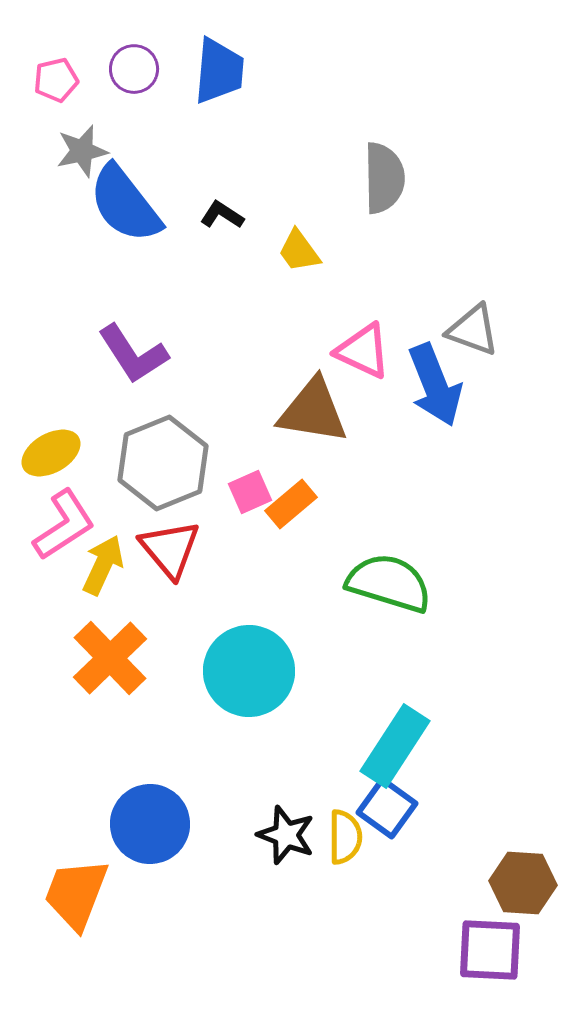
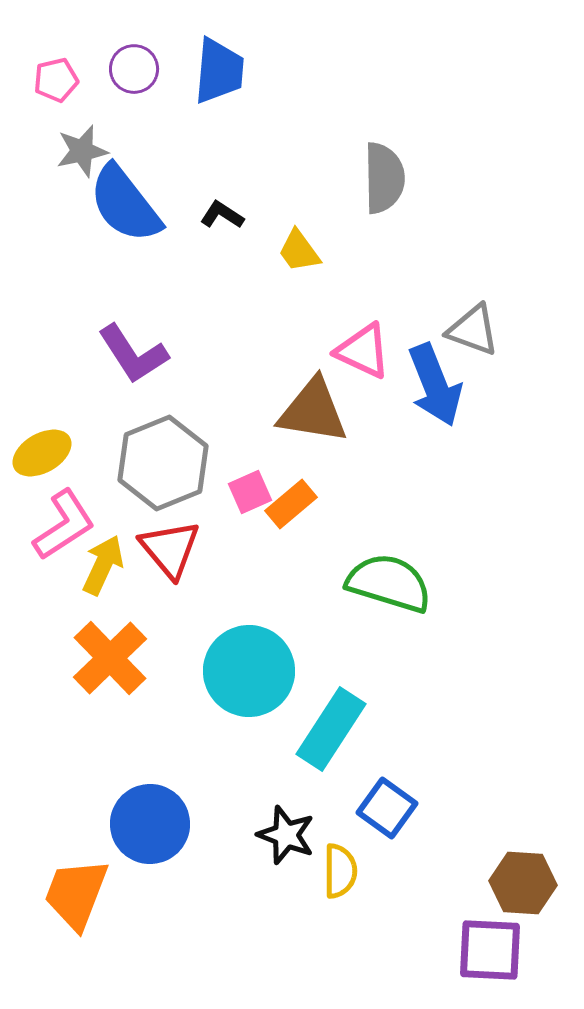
yellow ellipse: moved 9 px left
cyan rectangle: moved 64 px left, 17 px up
yellow semicircle: moved 5 px left, 34 px down
